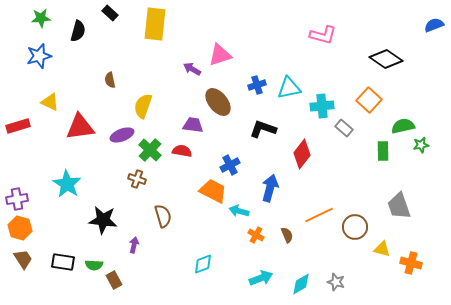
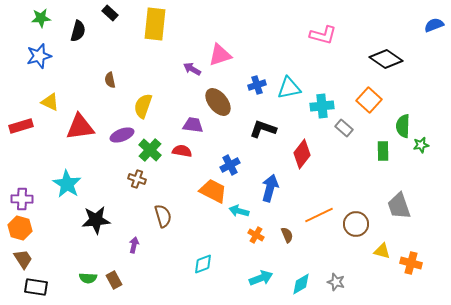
red rectangle at (18, 126): moved 3 px right
green semicircle at (403, 126): rotated 75 degrees counterclockwise
purple cross at (17, 199): moved 5 px right; rotated 10 degrees clockwise
black star at (103, 220): moved 7 px left; rotated 12 degrees counterclockwise
brown circle at (355, 227): moved 1 px right, 3 px up
yellow triangle at (382, 249): moved 2 px down
black rectangle at (63, 262): moved 27 px left, 25 px down
green semicircle at (94, 265): moved 6 px left, 13 px down
